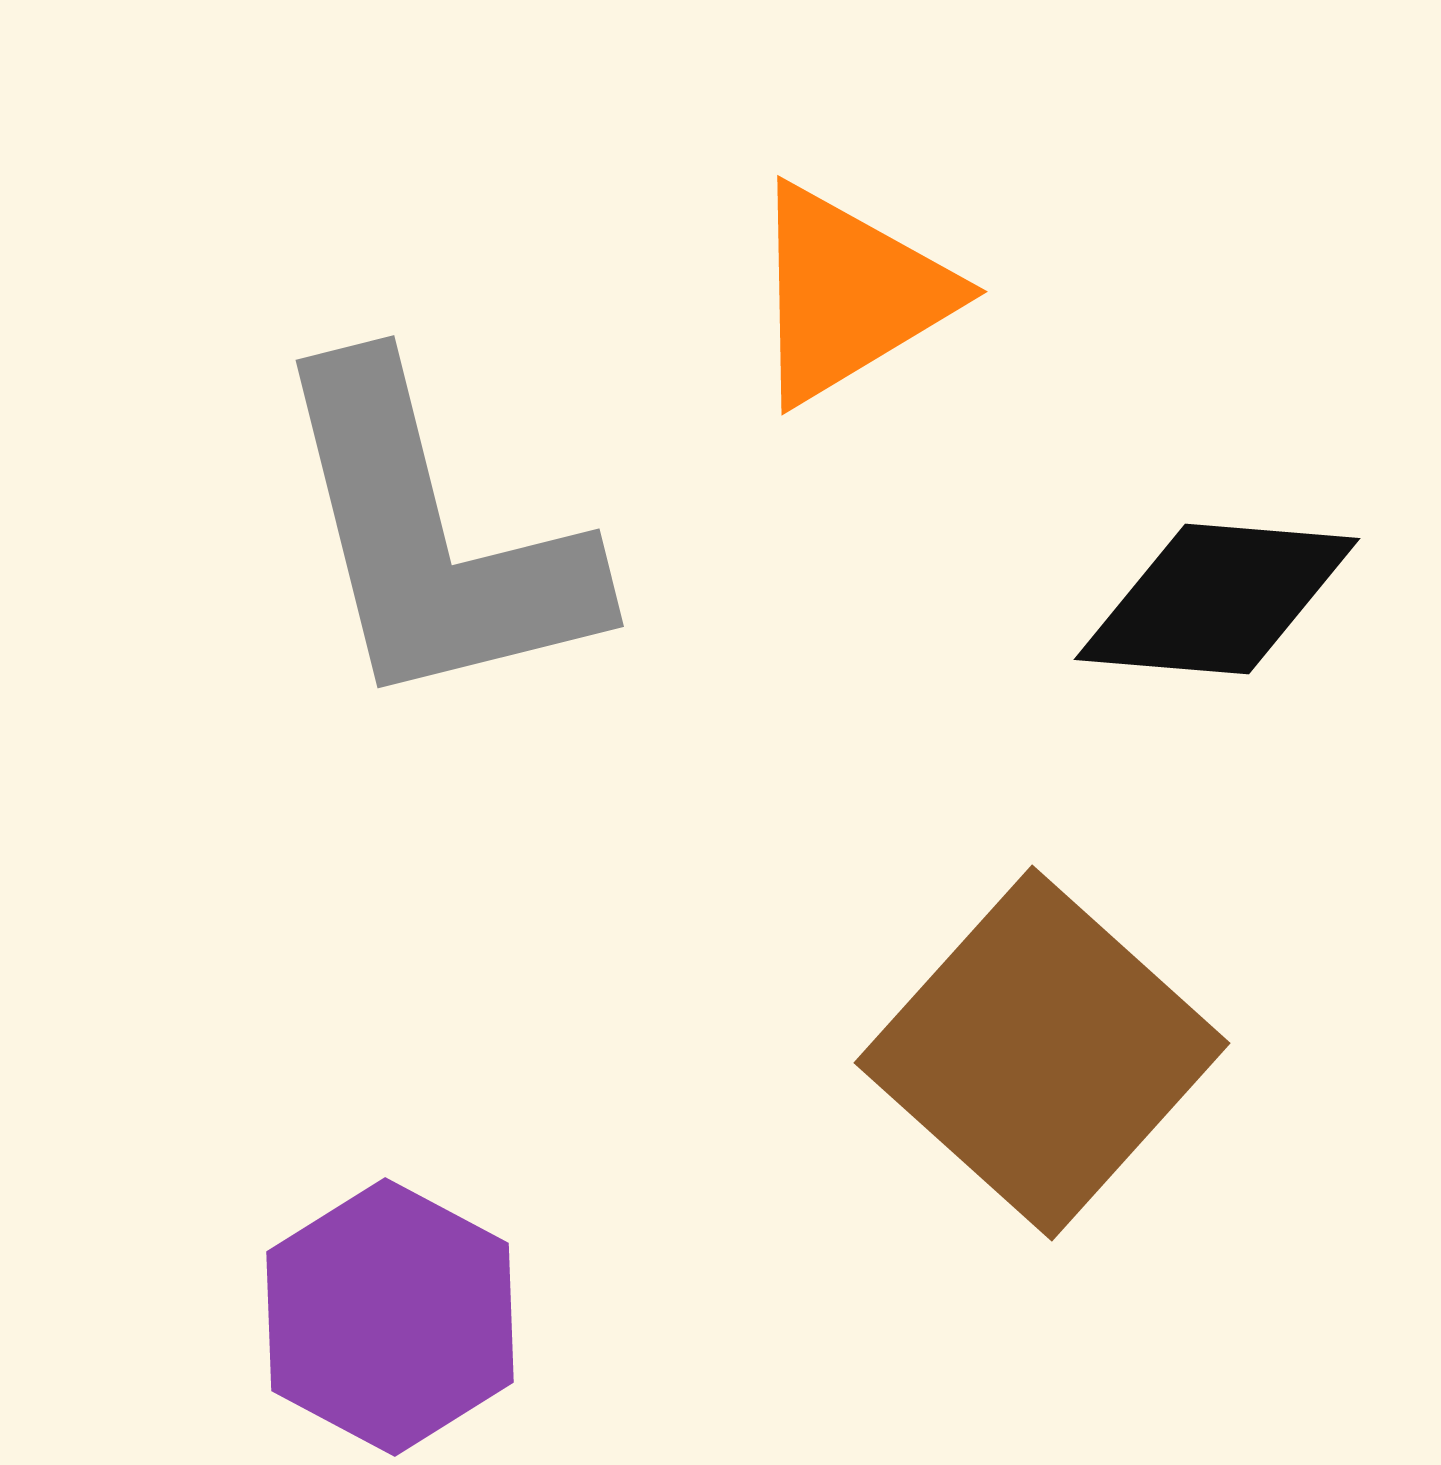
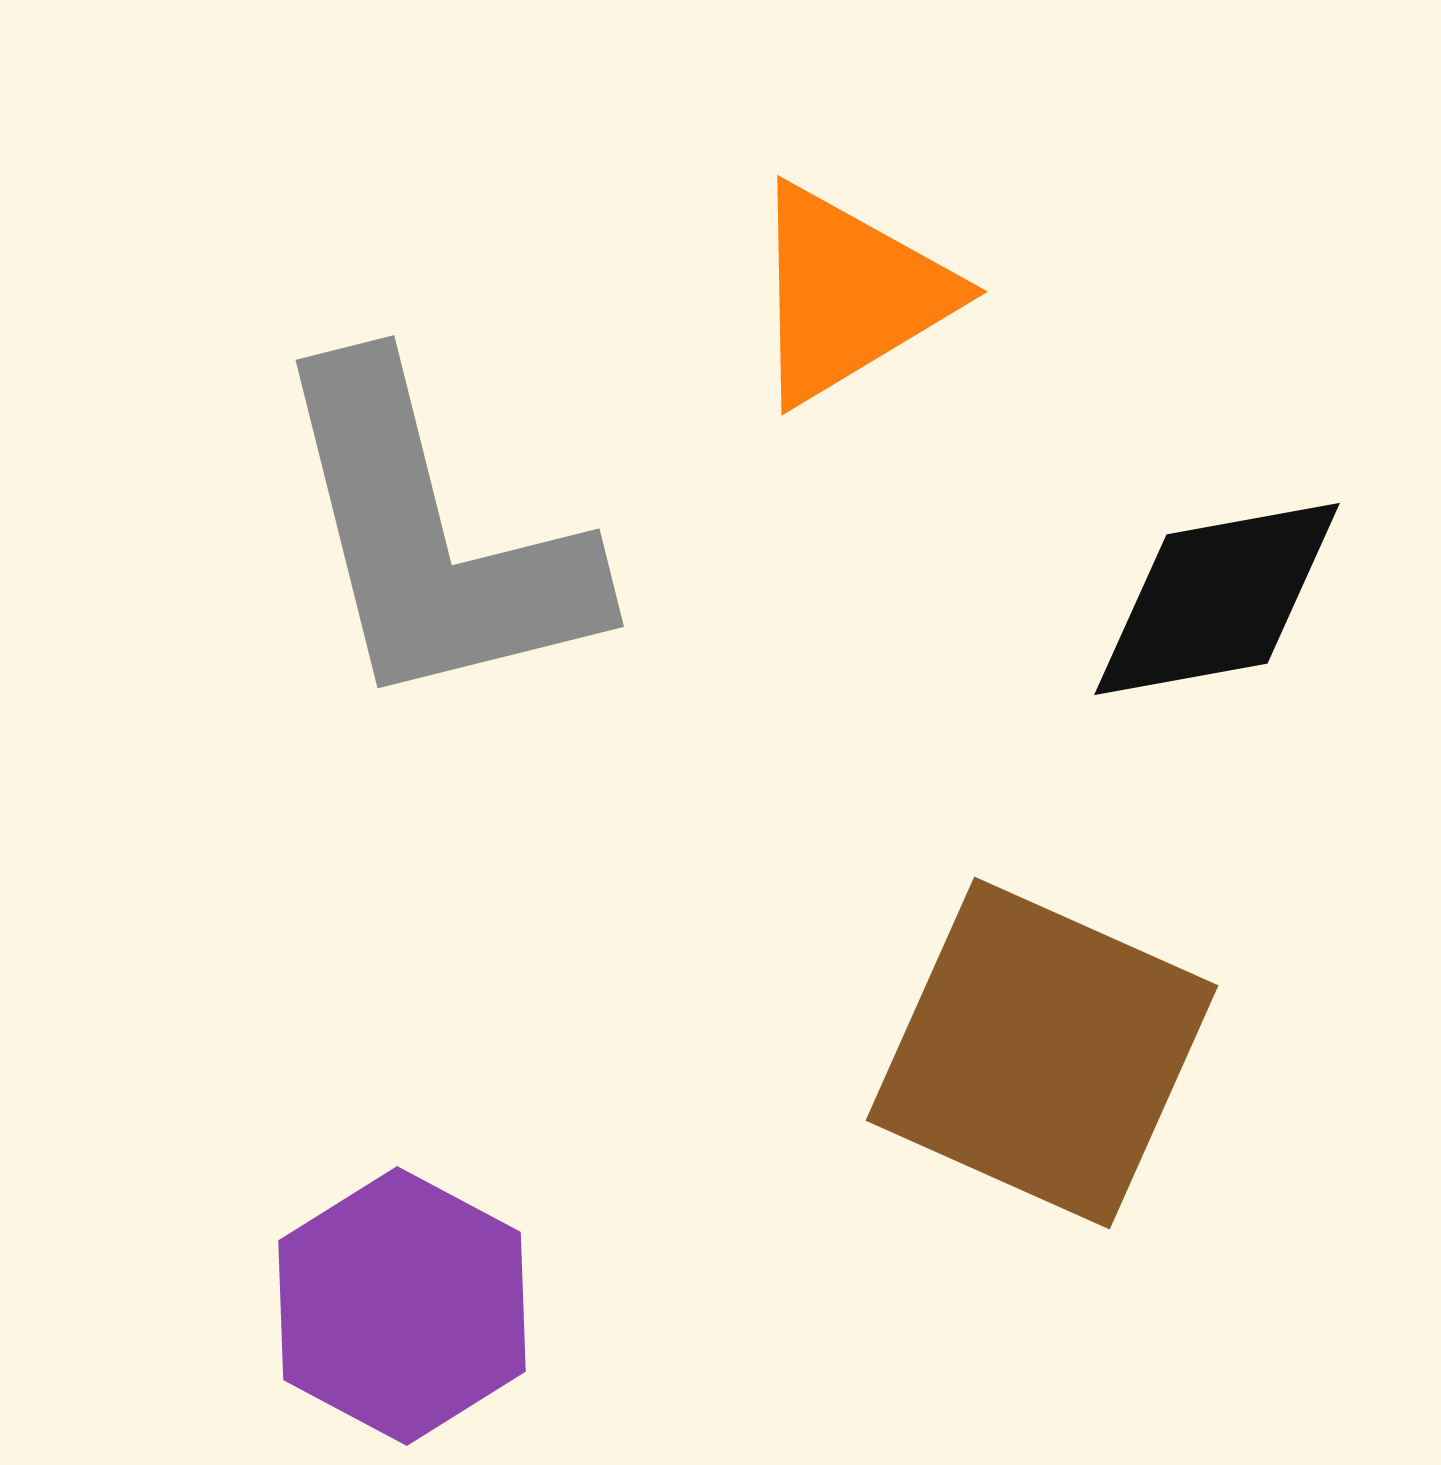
black diamond: rotated 15 degrees counterclockwise
brown square: rotated 18 degrees counterclockwise
purple hexagon: moved 12 px right, 11 px up
